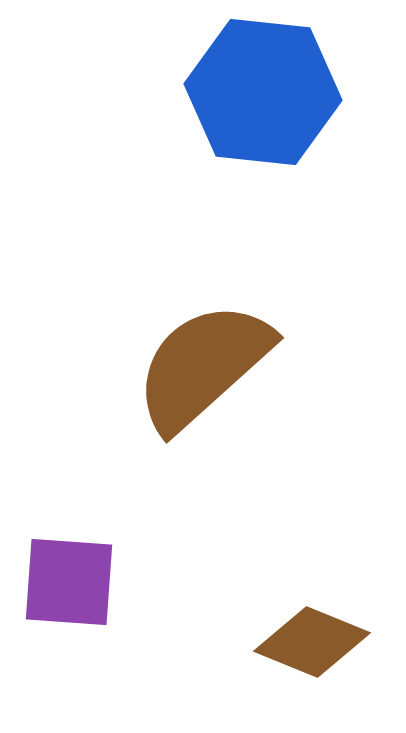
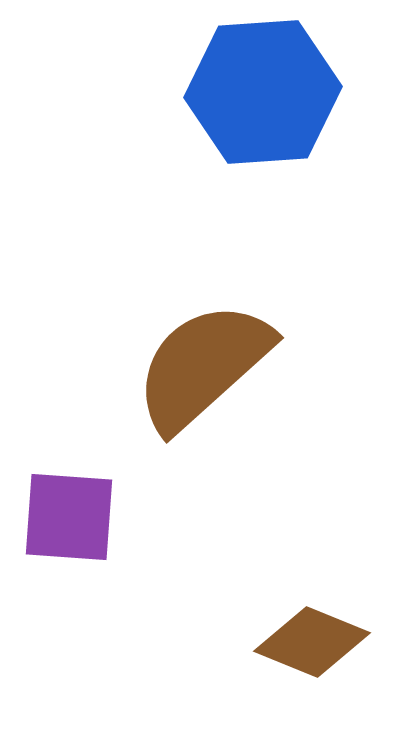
blue hexagon: rotated 10 degrees counterclockwise
purple square: moved 65 px up
